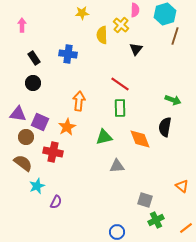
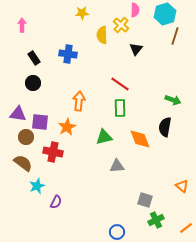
purple square: rotated 18 degrees counterclockwise
